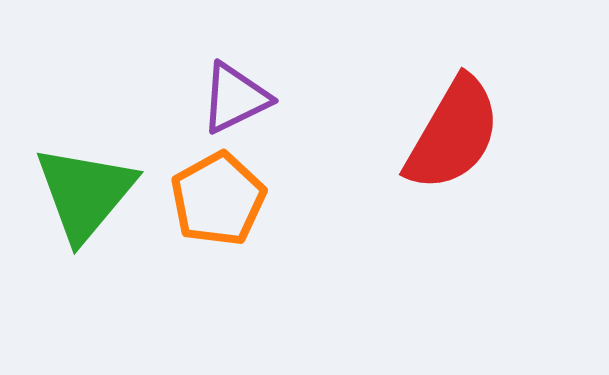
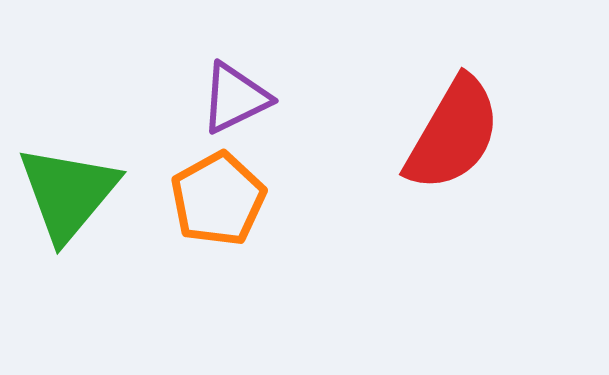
green triangle: moved 17 px left
